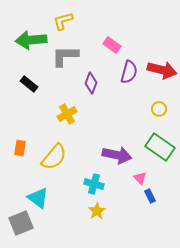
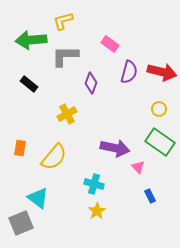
pink rectangle: moved 2 px left, 1 px up
red arrow: moved 2 px down
green rectangle: moved 5 px up
purple arrow: moved 2 px left, 7 px up
pink triangle: moved 2 px left, 11 px up
